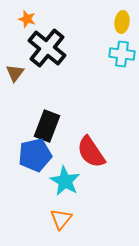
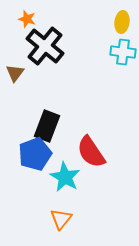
black cross: moved 2 px left, 2 px up
cyan cross: moved 1 px right, 2 px up
blue pentagon: moved 1 px up; rotated 8 degrees counterclockwise
cyan star: moved 4 px up
